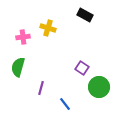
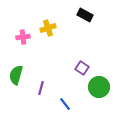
yellow cross: rotated 35 degrees counterclockwise
green semicircle: moved 2 px left, 8 px down
